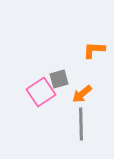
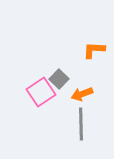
gray square: rotated 30 degrees counterclockwise
orange arrow: rotated 20 degrees clockwise
